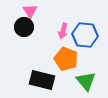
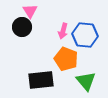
black circle: moved 2 px left
black rectangle: moved 1 px left; rotated 20 degrees counterclockwise
